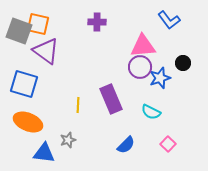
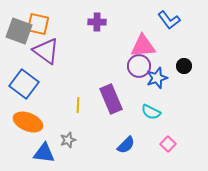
black circle: moved 1 px right, 3 px down
purple circle: moved 1 px left, 1 px up
blue star: moved 3 px left
blue square: rotated 20 degrees clockwise
